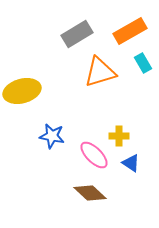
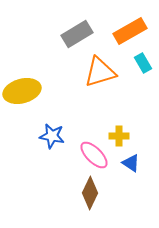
brown diamond: rotated 72 degrees clockwise
